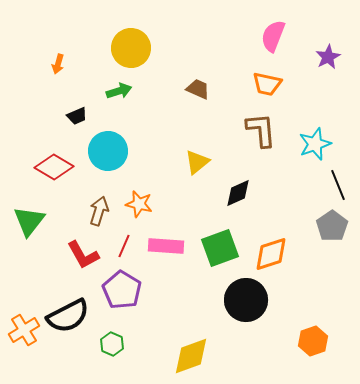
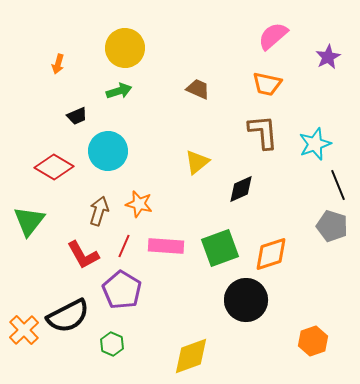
pink semicircle: rotated 28 degrees clockwise
yellow circle: moved 6 px left
brown L-shape: moved 2 px right, 2 px down
black diamond: moved 3 px right, 4 px up
gray pentagon: rotated 20 degrees counterclockwise
orange cross: rotated 12 degrees counterclockwise
